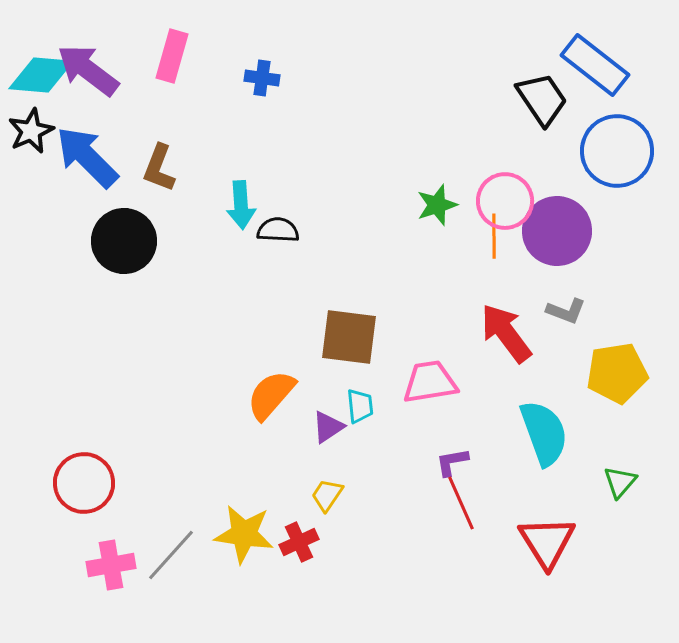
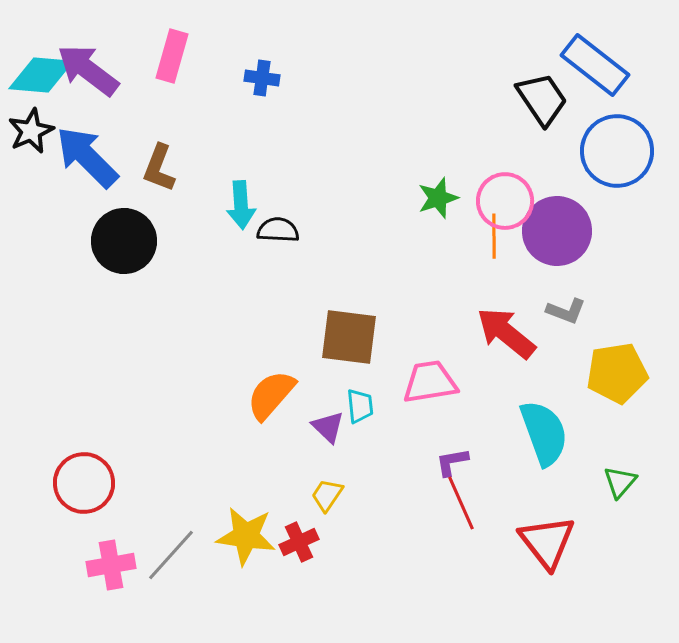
green star: moved 1 px right, 7 px up
red arrow: rotated 14 degrees counterclockwise
purple triangle: rotated 42 degrees counterclockwise
yellow star: moved 2 px right, 2 px down
red triangle: rotated 6 degrees counterclockwise
